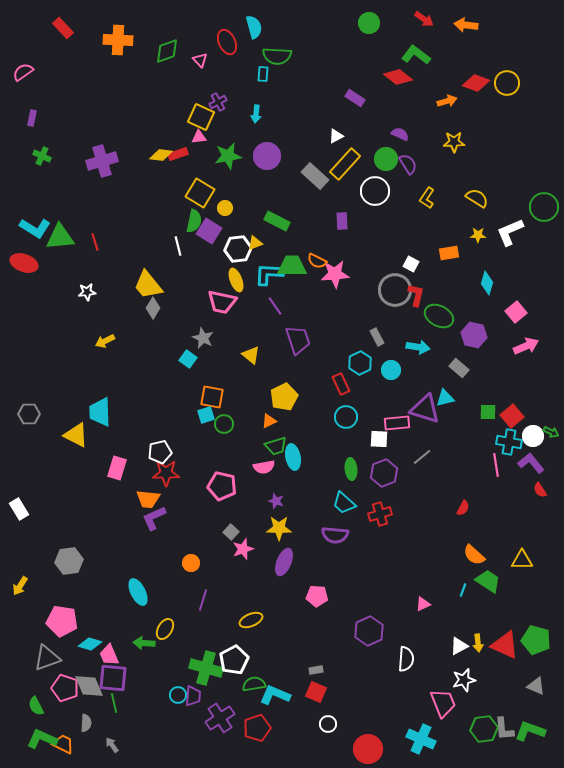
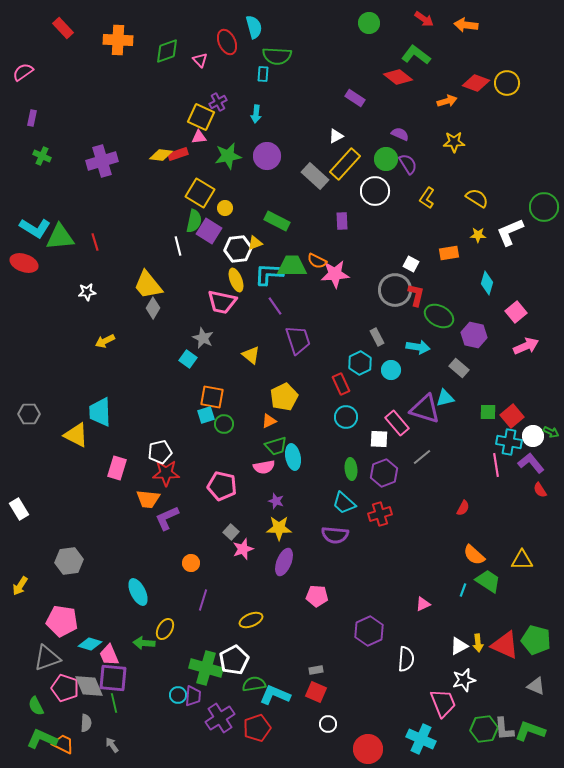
pink rectangle at (397, 423): rotated 55 degrees clockwise
purple L-shape at (154, 518): moved 13 px right
